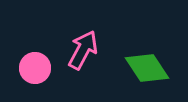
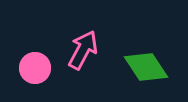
green diamond: moved 1 px left, 1 px up
